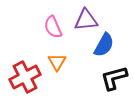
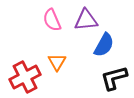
pink semicircle: moved 1 px left, 7 px up
